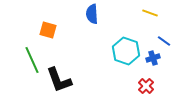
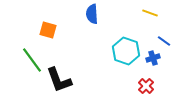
green line: rotated 12 degrees counterclockwise
